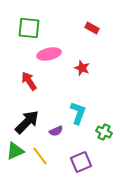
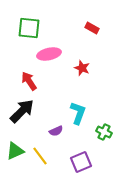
black arrow: moved 5 px left, 11 px up
